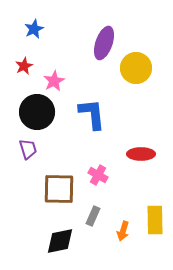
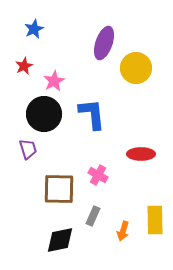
black circle: moved 7 px right, 2 px down
black diamond: moved 1 px up
